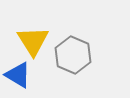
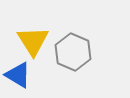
gray hexagon: moved 3 px up
